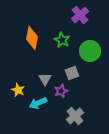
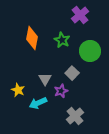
gray square: rotated 24 degrees counterclockwise
